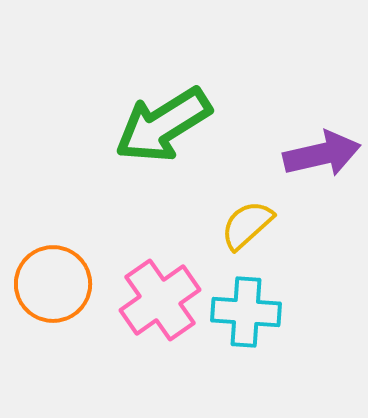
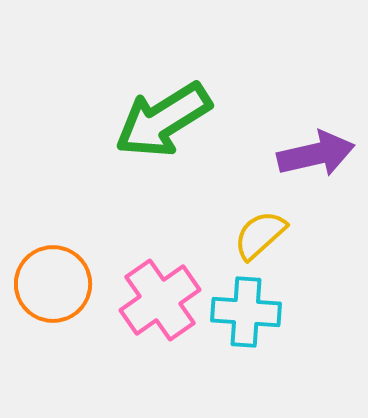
green arrow: moved 5 px up
purple arrow: moved 6 px left
yellow semicircle: moved 13 px right, 10 px down
